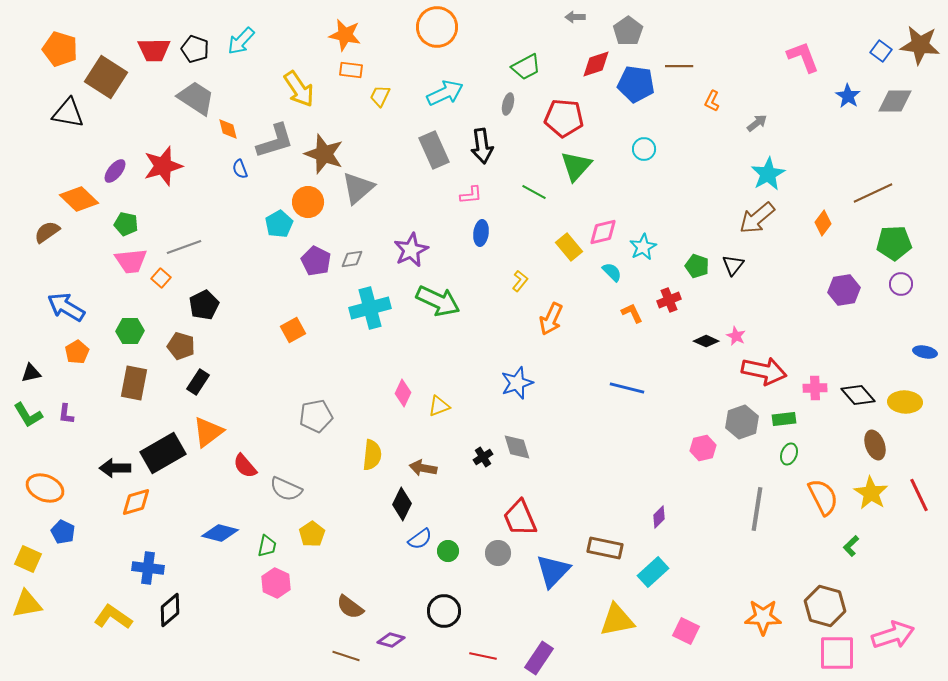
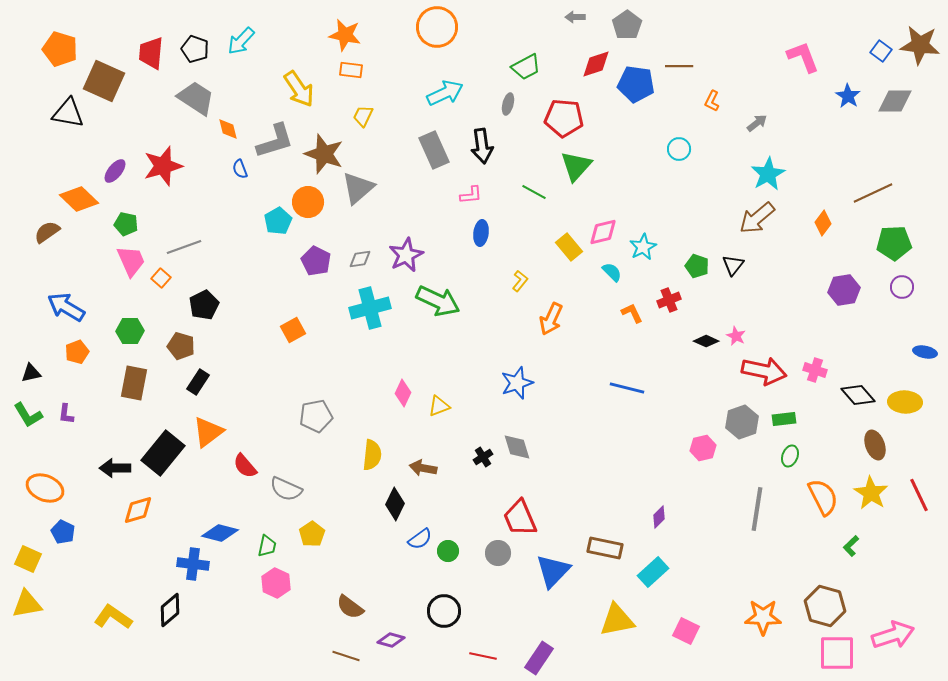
gray pentagon at (628, 31): moved 1 px left, 6 px up
red trapezoid at (154, 50): moved 3 px left, 3 px down; rotated 96 degrees clockwise
brown square at (106, 77): moved 2 px left, 4 px down; rotated 9 degrees counterclockwise
yellow trapezoid at (380, 96): moved 17 px left, 20 px down
cyan circle at (644, 149): moved 35 px right
cyan pentagon at (279, 224): moved 1 px left, 3 px up
purple star at (411, 250): moved 5 px left, 5 px down
gray diamond at (352, 259): moved 8 px right
pink trapezoid at (131, 261): rotated 108 degrees counterclockwise
purple circle at (901, 284): moved 1 px right, 3 px down
orange pentagon at (77, 352): rotated 10 degrees clockwise
pink cross at (815, 388): moved 18 px up; rotated 20 degrees clockwise
black rectangle at (163, 453): rotated 21 degrees counterclockwise
green ellipse at (789, 454): moved 1 px right, 2 px down
orange diamond at (136, 502): moved 2 px right, 8 px down
black diamond at (402, 504): moved 7 px left
blue cross at (148, 568): moved 45 px right, 4 px up
